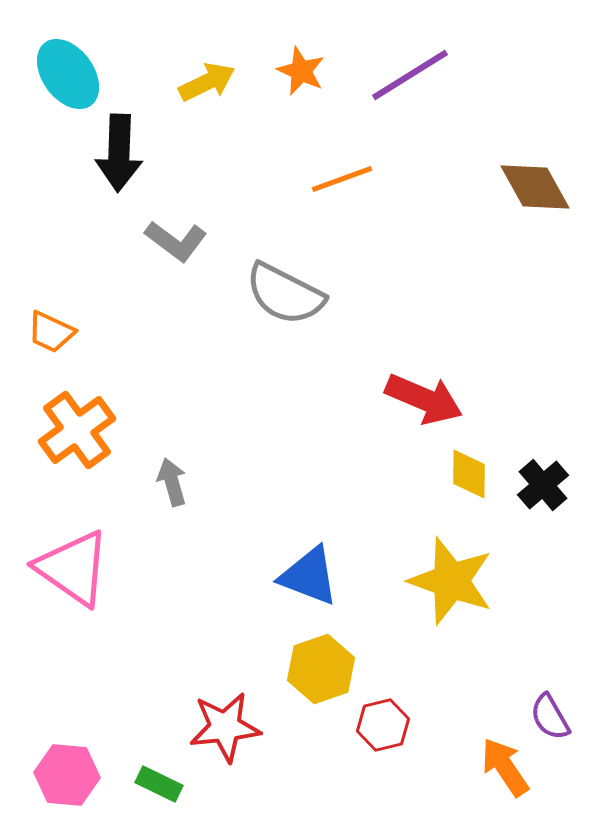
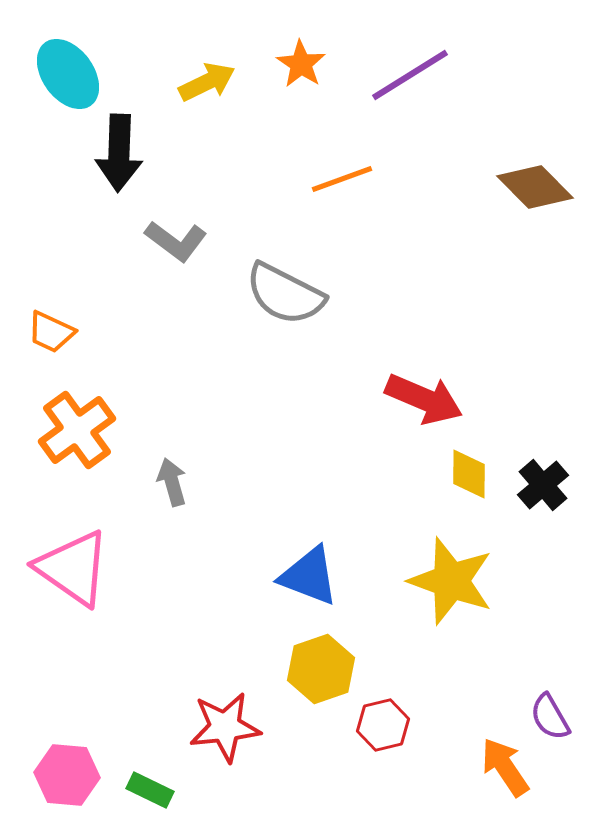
orange star: moved 7 px up; rotated 9 degrees clockwise
brown diamond: rotated 16 degrees counterclockwise
green rectangle: moved 9 px left, 6 px down
